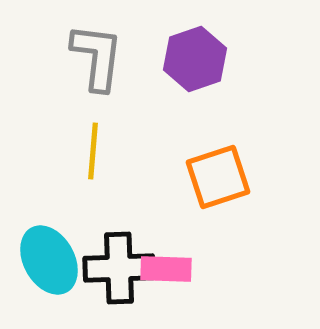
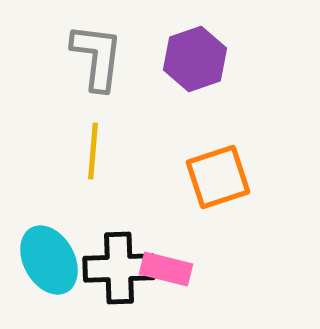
pink rectangle: rotated 12 degrees clockwise
